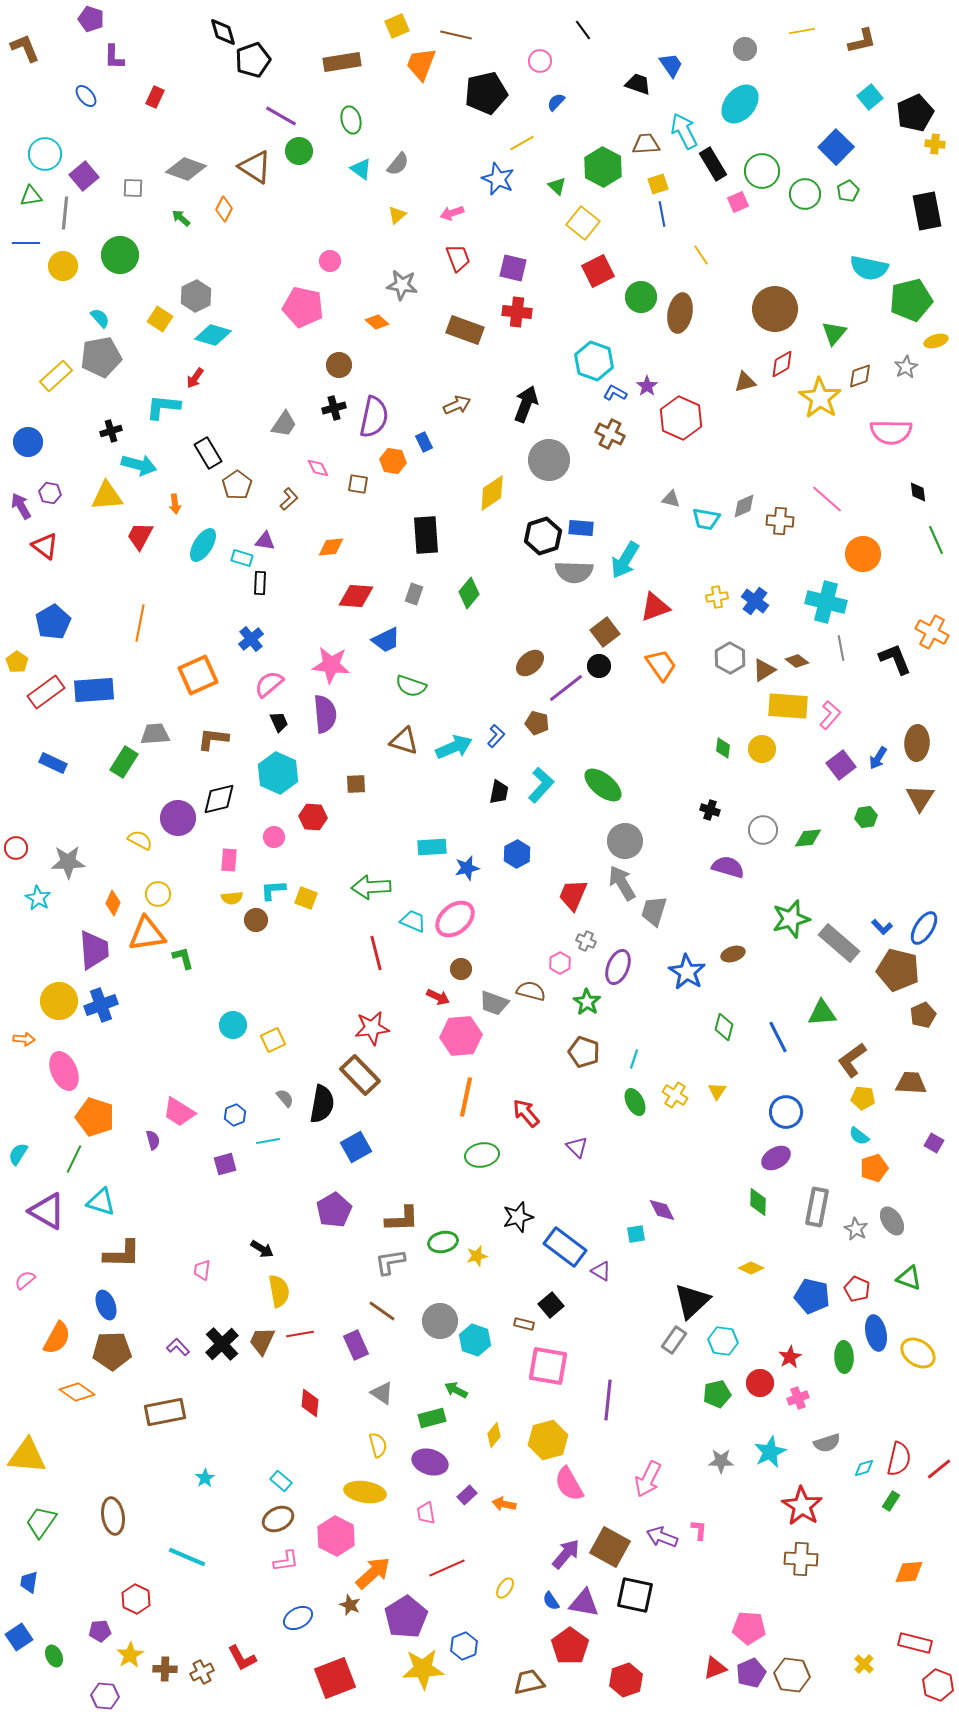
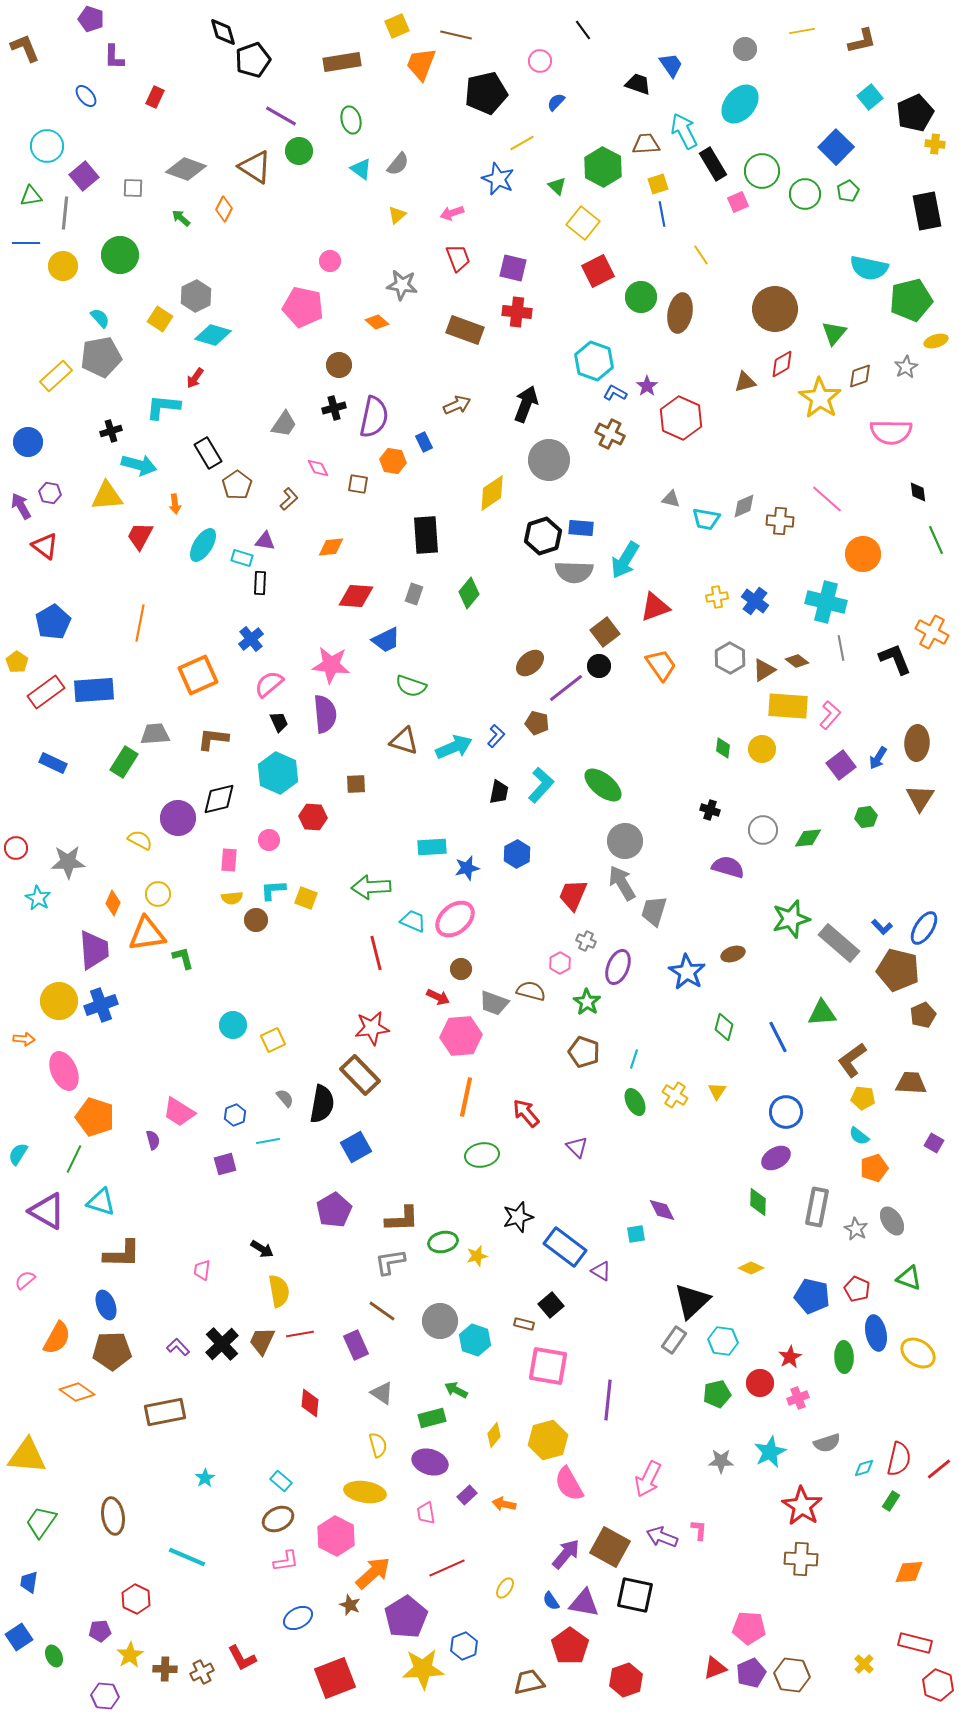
cyan circle at (45, 154): moved 2 px right, 8 px up
pink circle at (274, 837): moved 5 px left, 3 px down
